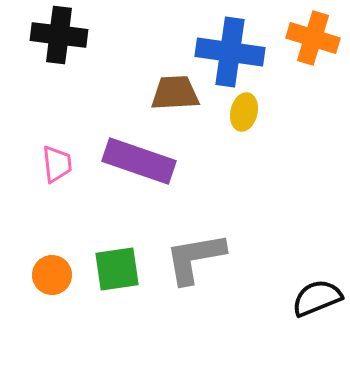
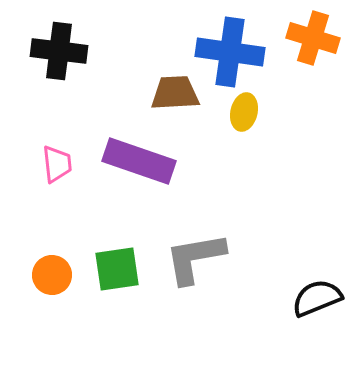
black cross: moved 16 px down
